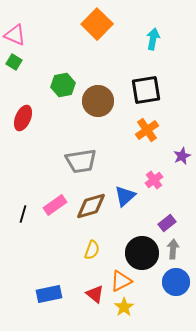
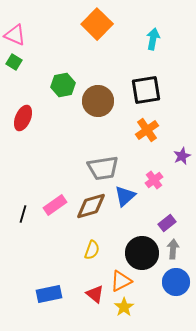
gray trapezoid: moved 22 px right, 7 px down
